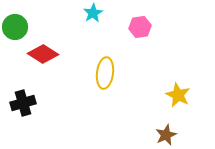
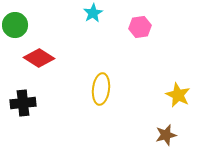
green circle: moved 2 px up
red diamond: moved 4 px left, 4 px down
yellow ellipse: moved 4 px left, 16 px down
black cross: rotated 10 degrees clockwise
brown star: rotated 10 degrees clockwise
